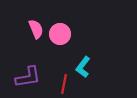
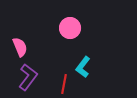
pink semicircle: moved 16 px left, 18 px down
pink circle: moved 10 px right, 6 px up
purple L-shape: rotated 44 degrees counterclockwise
